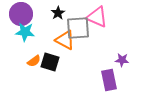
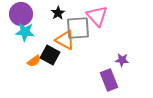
pink triangle: moved 1 px up; rotated 25 degrees clockwise
black square: moved 7 px up; rotated 12 degrees clockwise
purple rectangle: rotated 10 degrees counterclockwise
